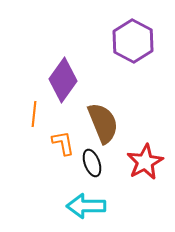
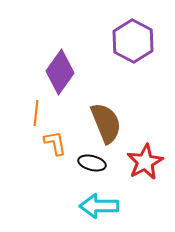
purple diamond: moved 3 px left, 8 px up
orange line: moved 2 px right, 1 px up
brown semicircle: moved 3 px right
orange L-shape: moved 8 px left
black ellipse: rotated 56 degrees counterclockwise
cyan arrow: moved 13 px right
